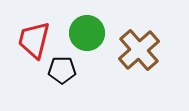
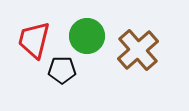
green circle: moved 3 px down
brown cross: moved 1 px left
